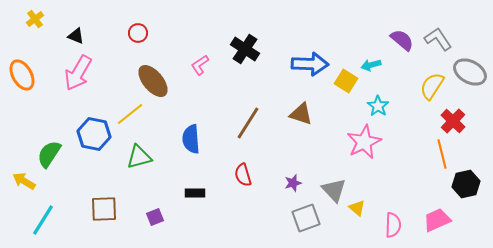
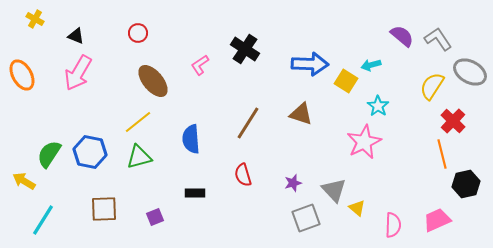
yellow cross: rotated 24 degrees counterclockwise
purple semicircle: moved 4 px up
yellow line: moved 8 px right, 8 px down
blue hexagon: moved 4 px left, 18 px down
